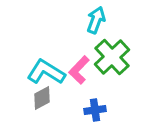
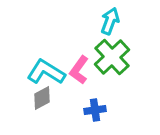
cyan arrow: moved 14 px right, 1 px down
pink L-shape: rotated 8 degrees counterclockwise
